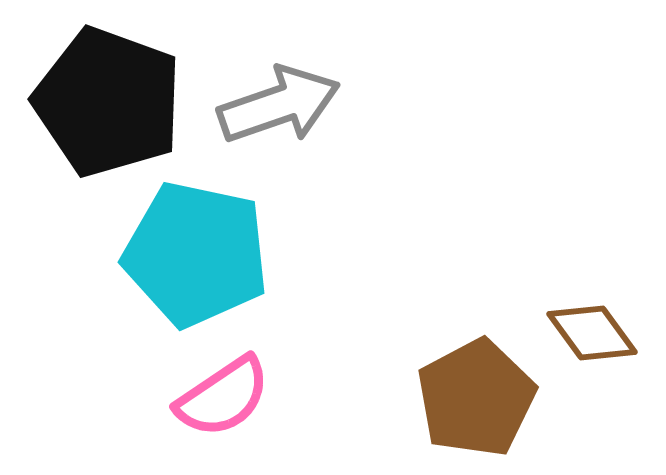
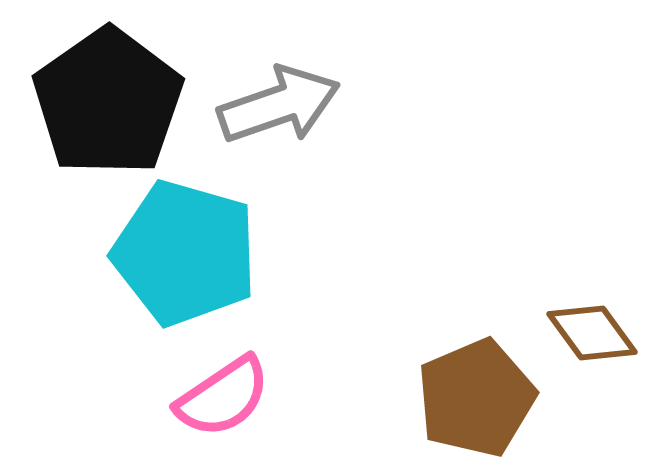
black pentagon: rotated 17 degrees clockwise
cyan pentagon: moved 11 px left, 1 px up; rotated 4 degrees clockwise
brown pentagon: rotated 5 degrees clockwise
